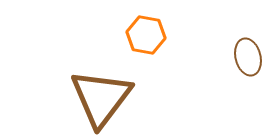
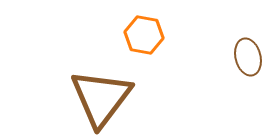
orange hexagon: moved 2 px left
